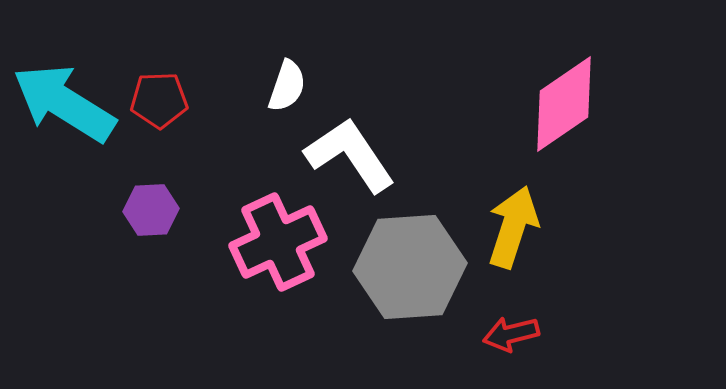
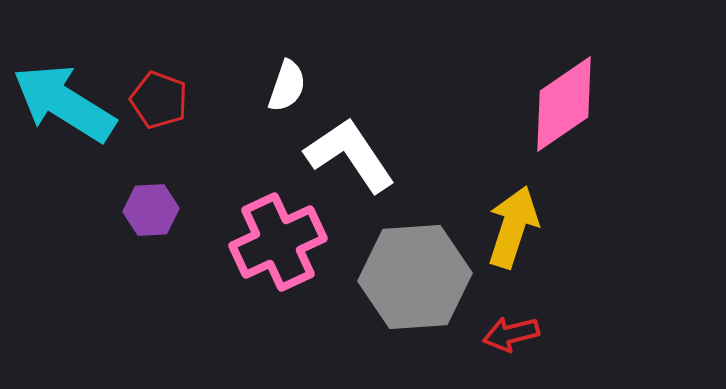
red pentagon: rotated 22 degrees clockwise
gray hexagon: moved 5 px right, 10 px down
